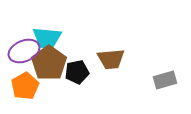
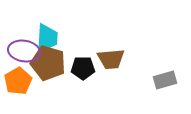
cyan trapezoid: rotated 92 degrees counterclockwise
purple ellipse: rotated 32 degrees clockwise
brown pentagon: moved 1 px left; rotated 20 degrees counterclockwise
black pentagon: moved 6 px right, 4 px up; rotated 10 degrees clockwise
orange pentagon: moved 7 px left, 5 px up
